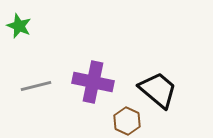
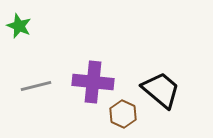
purple cross: rotated 6 degrees counterclockwise
black trapezoid: moved 3 px right
brown hexagon: moved 4 px left, 7 px up
